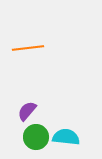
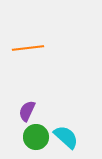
purple semicircle: rotated 15 degrees counterclockwise
cyan semicircle: rotated 36 degrees clockwise
